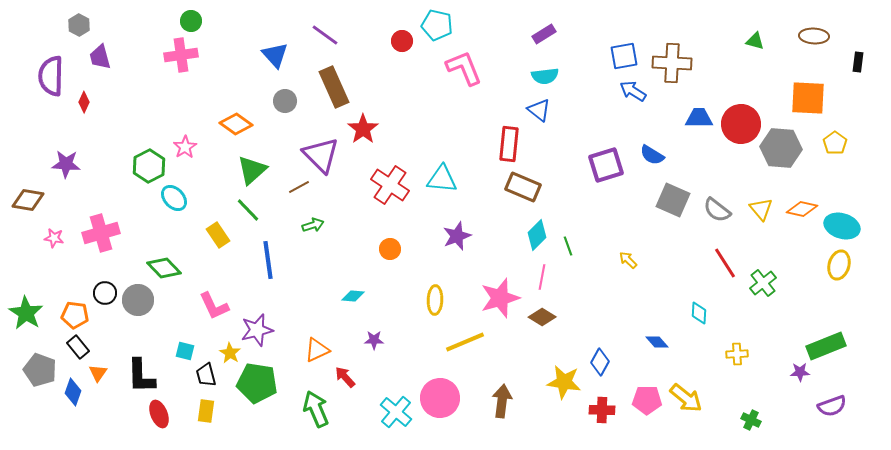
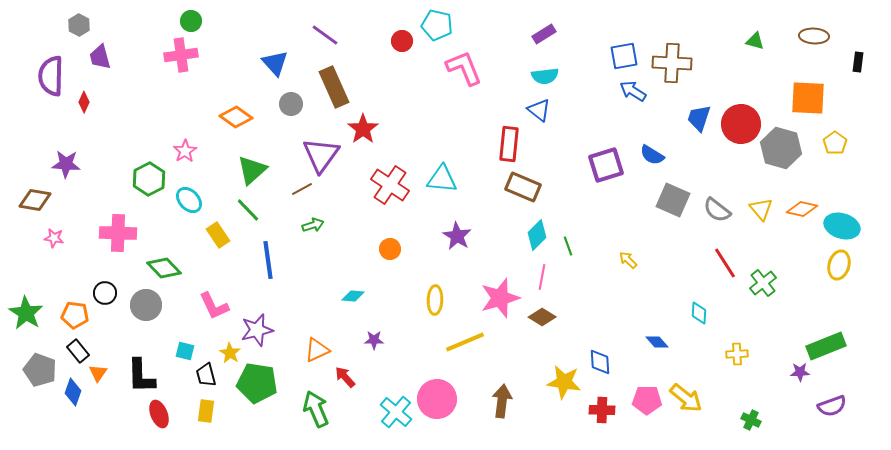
blue triangle at (275, 55): moved 8 px down
gray circle at (285, 101): moved 6 px right, 3 px down
blue trapezoid at (699, 118): rotated 72 degrees counterclockwise
orange diamond at (236, 124): moved 7 px up
pink star at (185, 147): moved 4 px down
gray hexagon at (781, 148): rotated 12 degrees clockwise
purple triangle at (321, 155): rotated 21 degrees clockwise
green hexagon at (149, 166): moved 13 px down
brown line at (299, 187): moved 3 px right, 2 px down
cyan ellipse at (174, 198): moved 15 px right, 2 px down
brown diamond at (28, 200): moved 7 px right
pink cross at (101, 233): moved 17 px right; rotated 18 degrees clockwise
purple star at (457, 236): rotated 20 degrees counterclockwise
gray circle at (138, 300): moved 8 px right, 5 px down
black rectangle at (78, 347): moved 4 px down
blue diamond at (600, 362): rotated 32 degrees counterclockwise
pink circle at (440, 398): moved 3 px left, 1 px down
